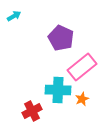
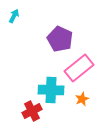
cyan arrow: rotated 32 degrees counterclockwise
purple pentagon: moved 1 px left, 1 px down
pink rectangle: moved 3 px left, 1 px down
cyan cross: moved 7 px left
